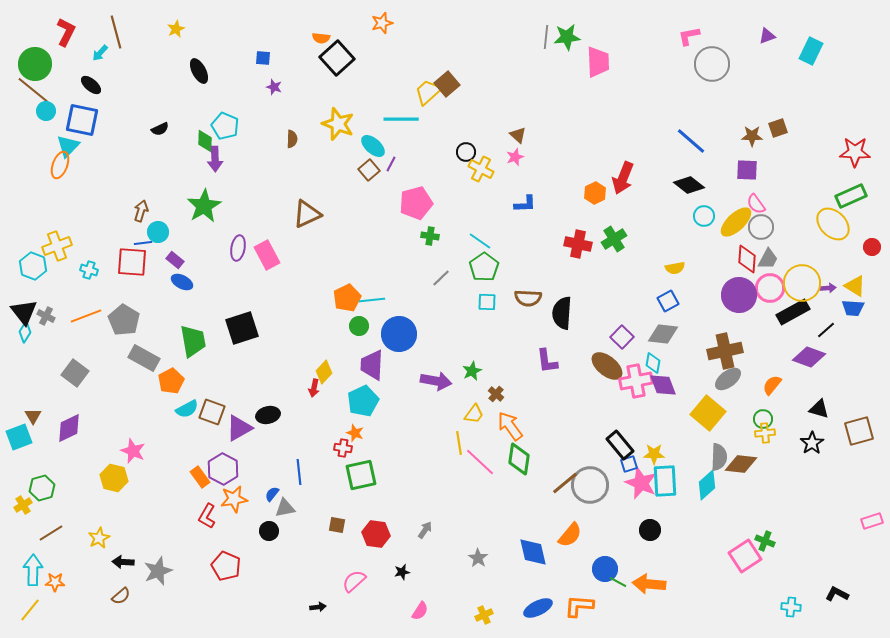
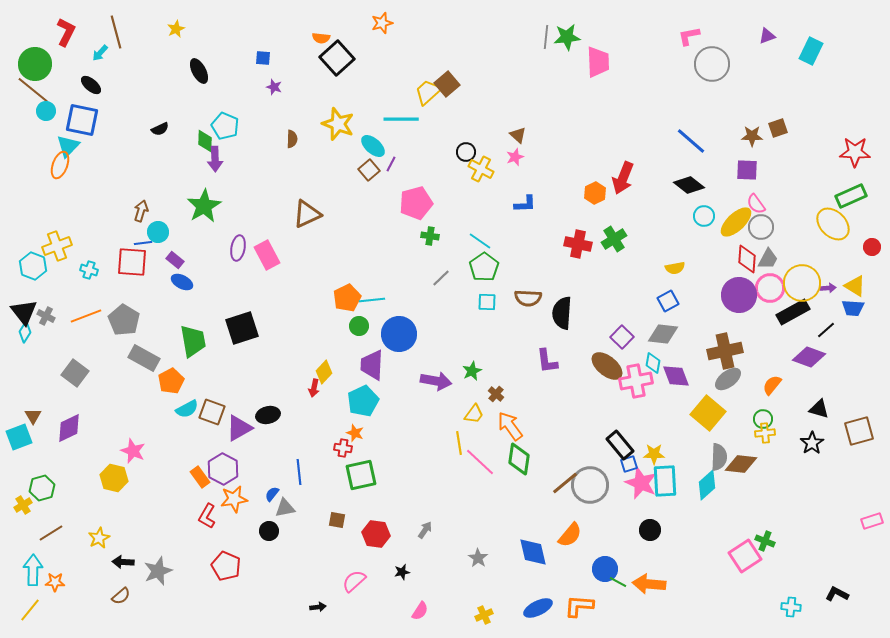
purple diamond at (663, 385): moved 13 px right, 9 px up
brown square at (337, 525): moved 5 px up
